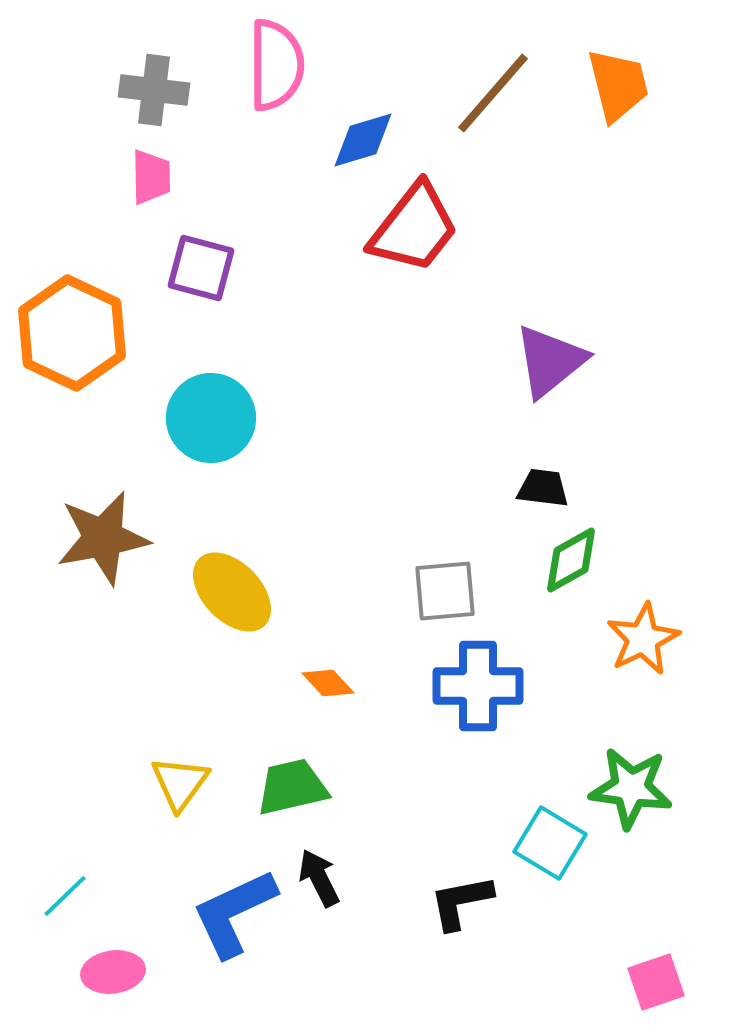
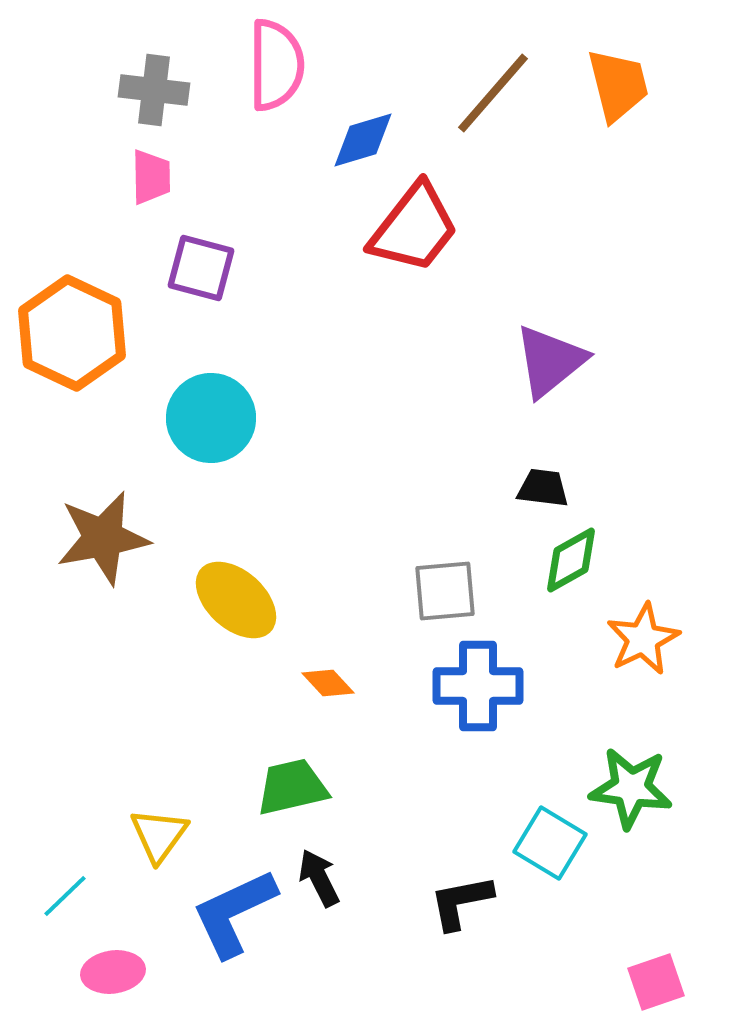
yellow ellipse: moved 4 px right, 8 px down; rotated 4 degrees counterclockwise
yellow triangle: moved 21 px left, 52 px down
